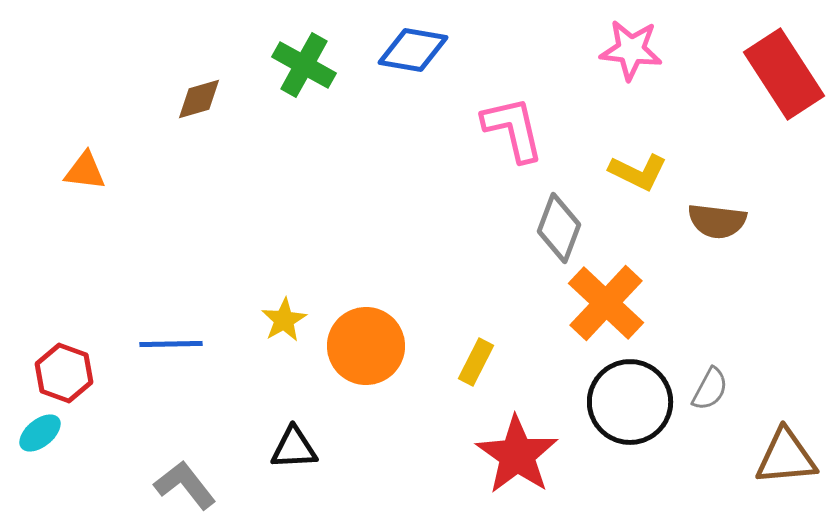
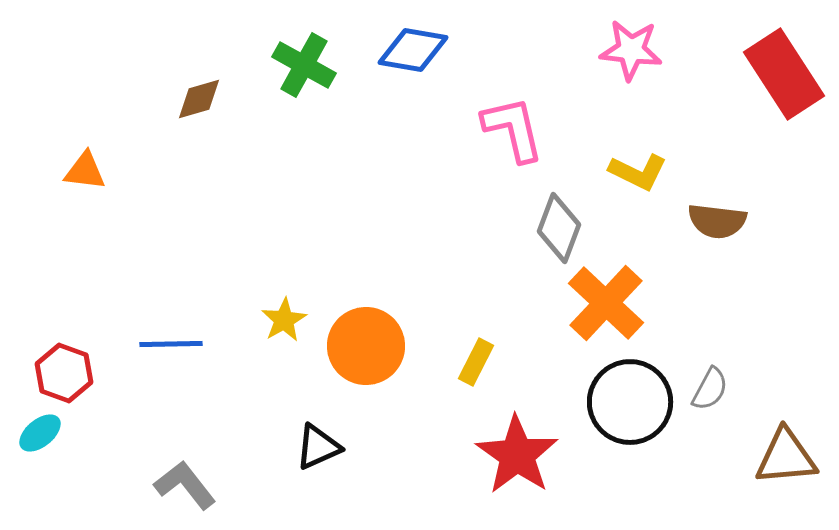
black triangle: moved 24 px right, 1 px up; rotated 21 degrees counterclockwise
